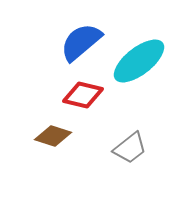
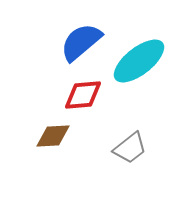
red diamond: rotated 18 degrees counterclockwise
brown diamond: rotated 21 degrees counterclockwise
